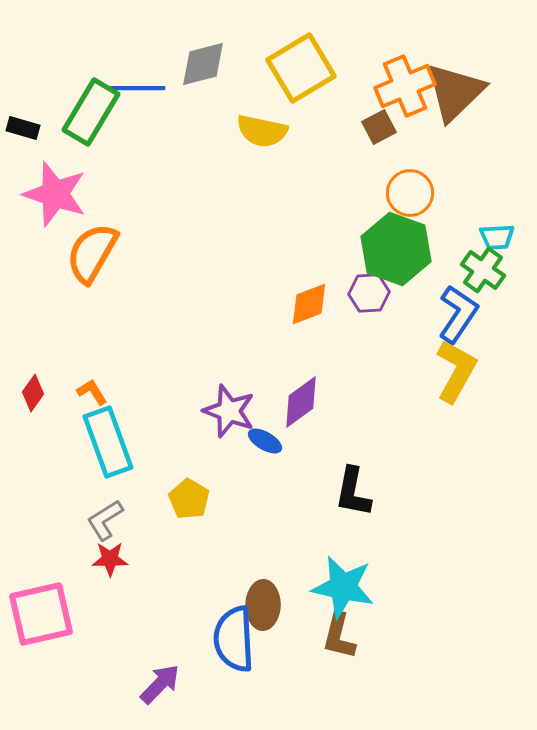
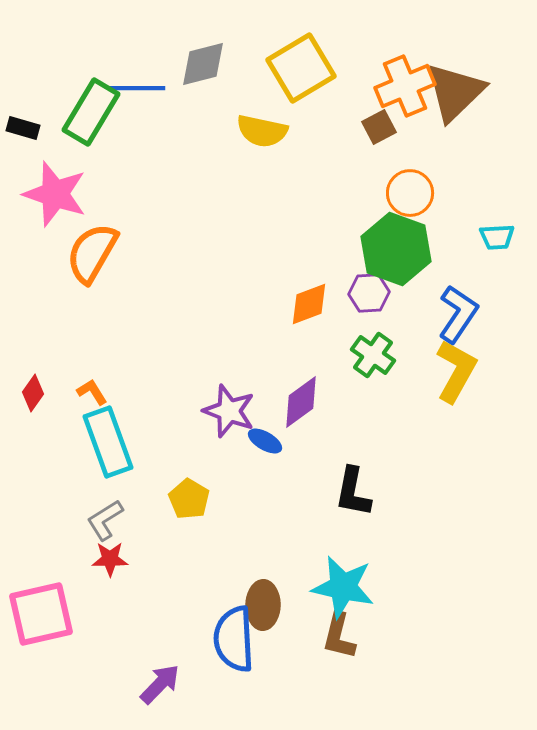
green cross: moved 110 px left, 85 px down
